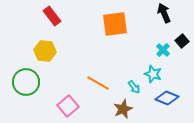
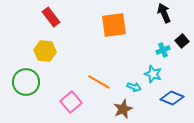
red rectangle: moved 1 px left, 1 px down
orange square: moved 1 px left, 1 px down
cyan cross: rotated 24 degrees clockwise
orange line: moved 1 px right, 1 px up
cyan arrow: rotated 32 degrees counterclockwise
blue diamond: moved 5 px right
pink square: moved 3 px right, 4 px up
